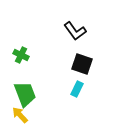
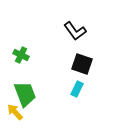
yellow arrow: moved 5 px left, 3 px up
